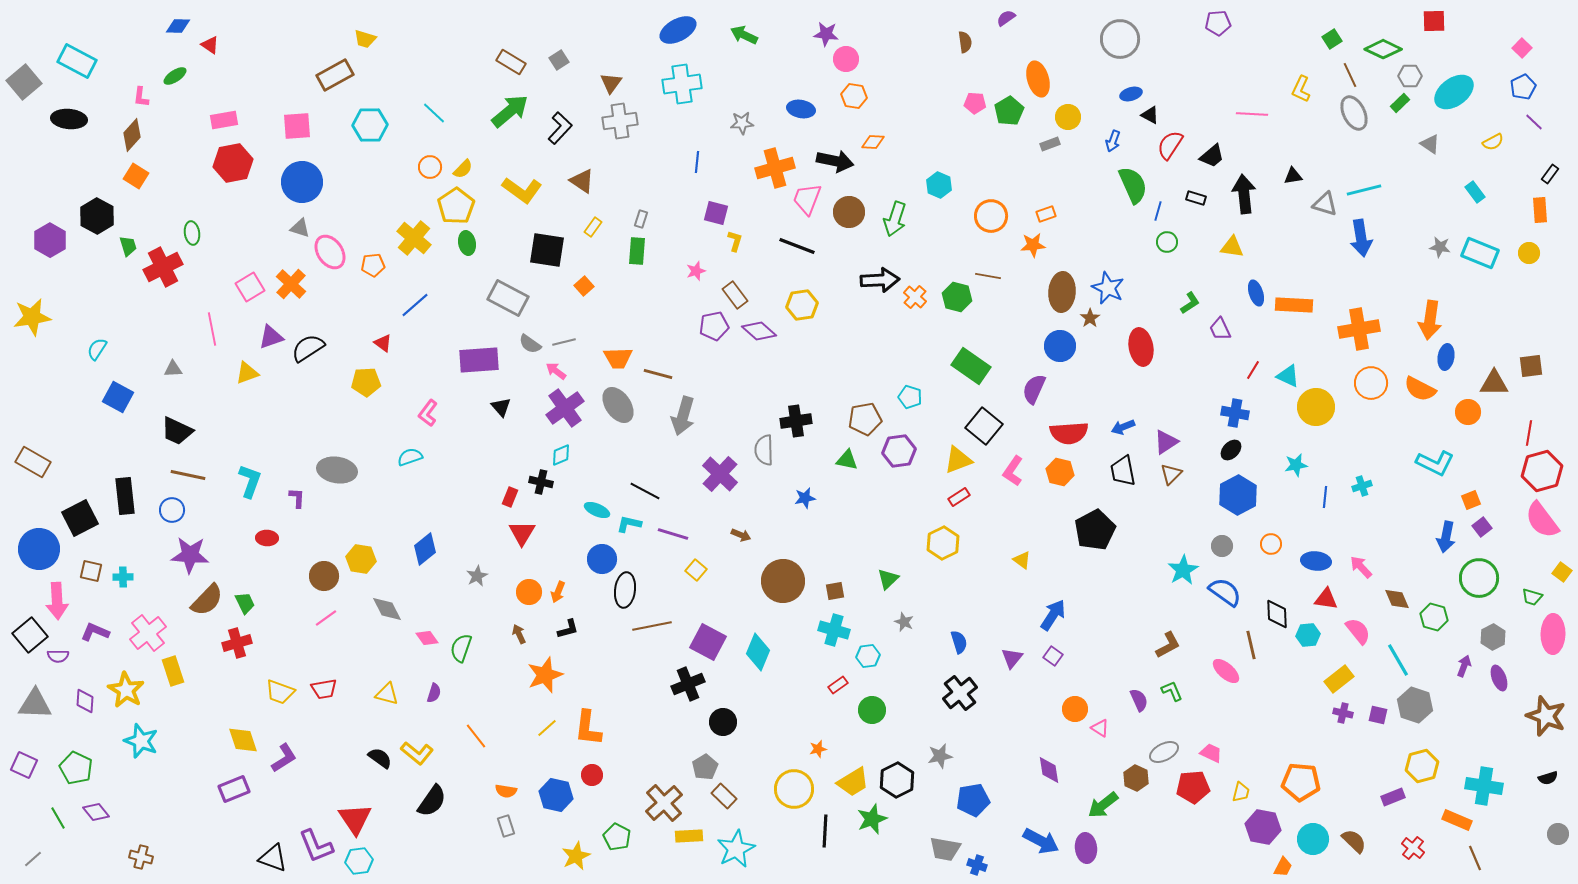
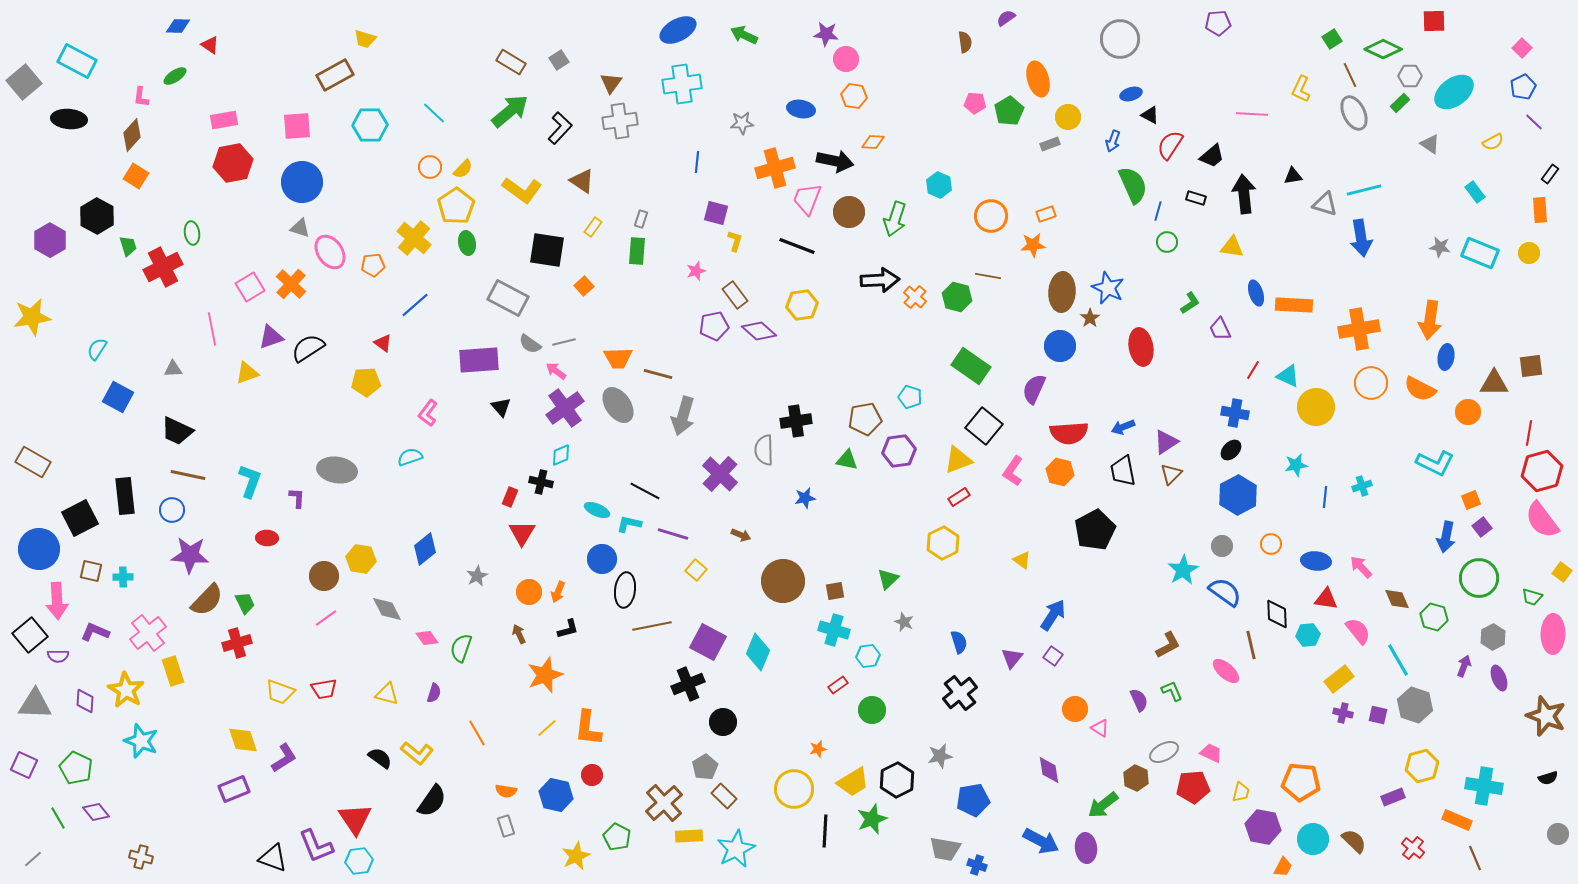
orange line at (476, 736): moved 1 px right, 3 px up; rotated 8 degrees clockwise
